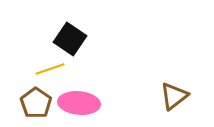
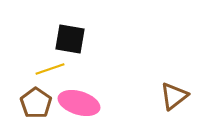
black square: rotated 24 degrees counterclockwise
pink ellipse: rotated 12 degrees clockwise
